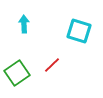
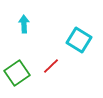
cyan square: moved 9 px down; rotated 15 degrees clockwise
red line: moved 1 px left, 1 px down
